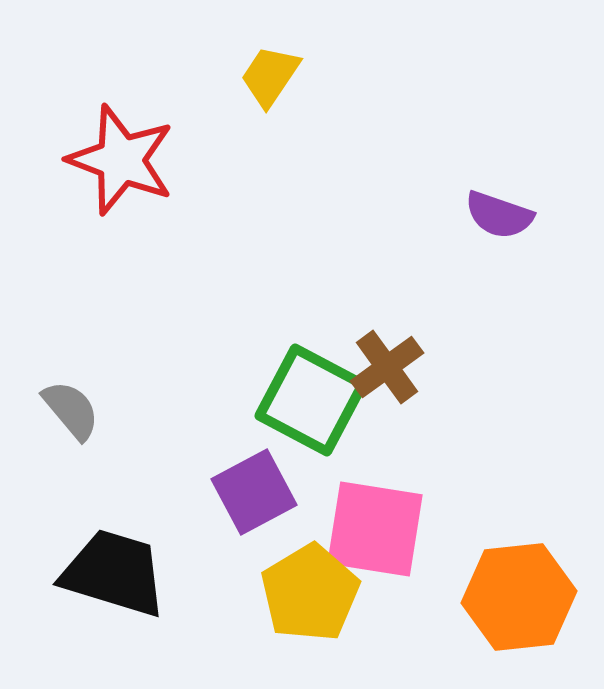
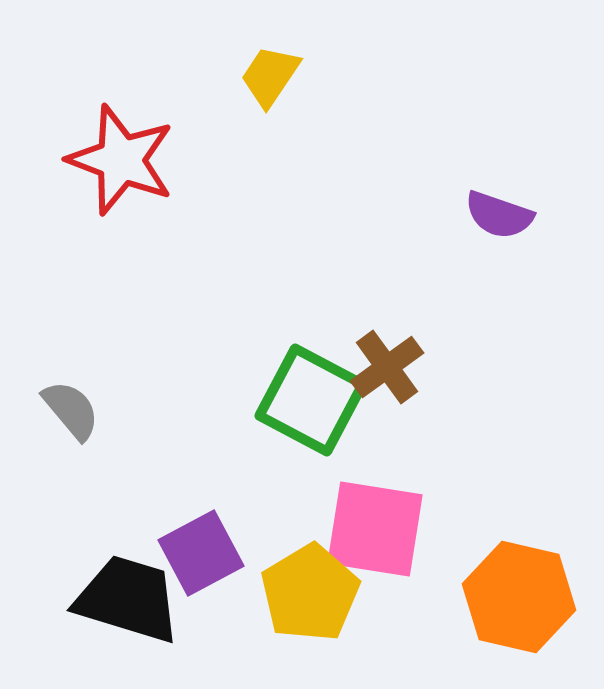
purple square: moved 53 px left, 61 px down
black trapezoid: moved 14 px right, 26 px down
orange hexagon: rotated 19 degrees clockwise
